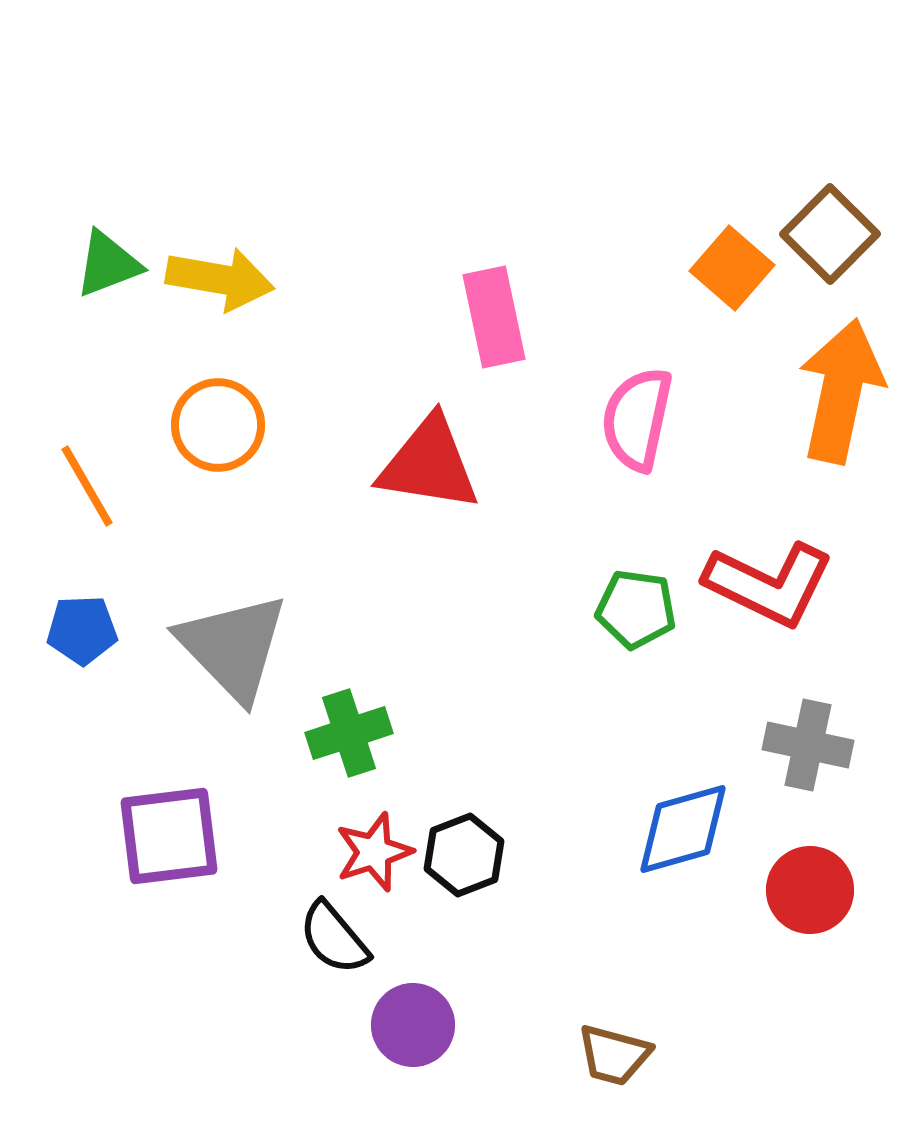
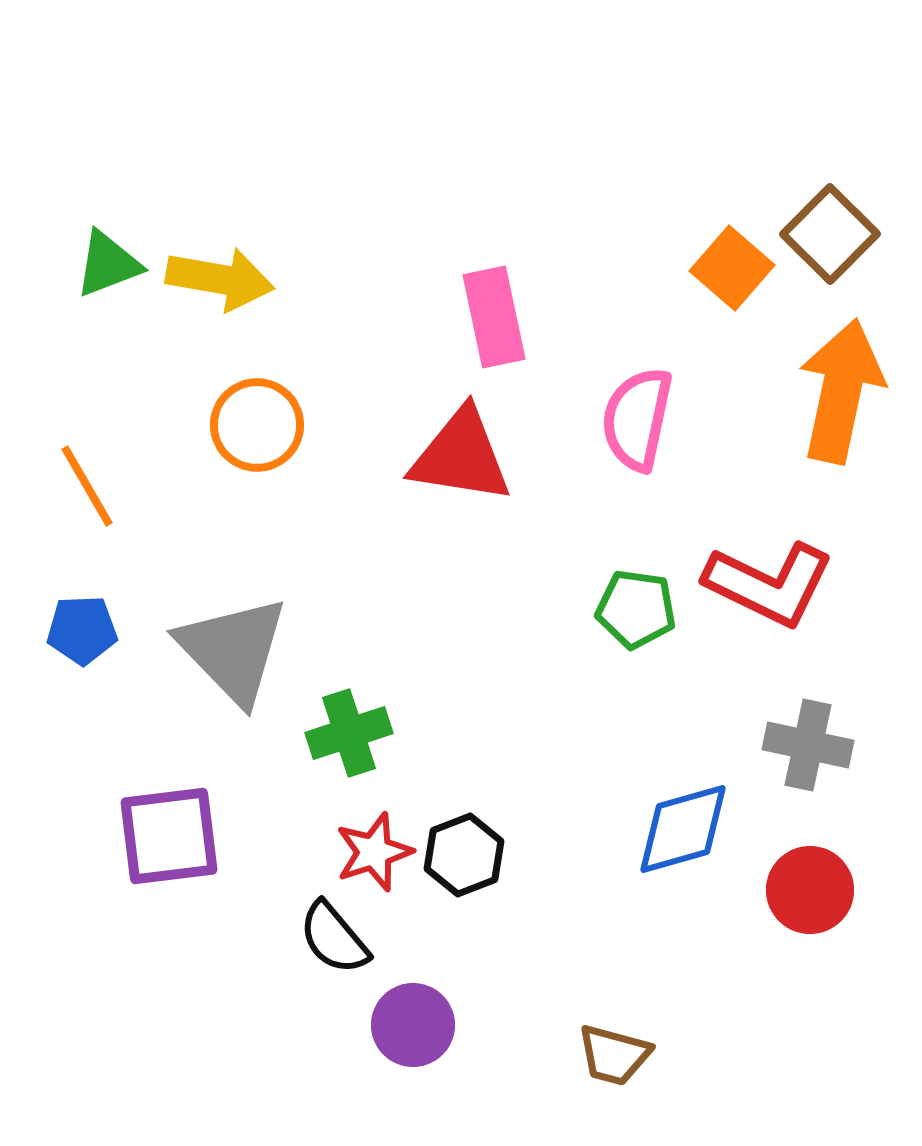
orange circle: moved 39 px right
red triangle: moved 32 px right, 8 px up
gray triangle: moved 3 px down
